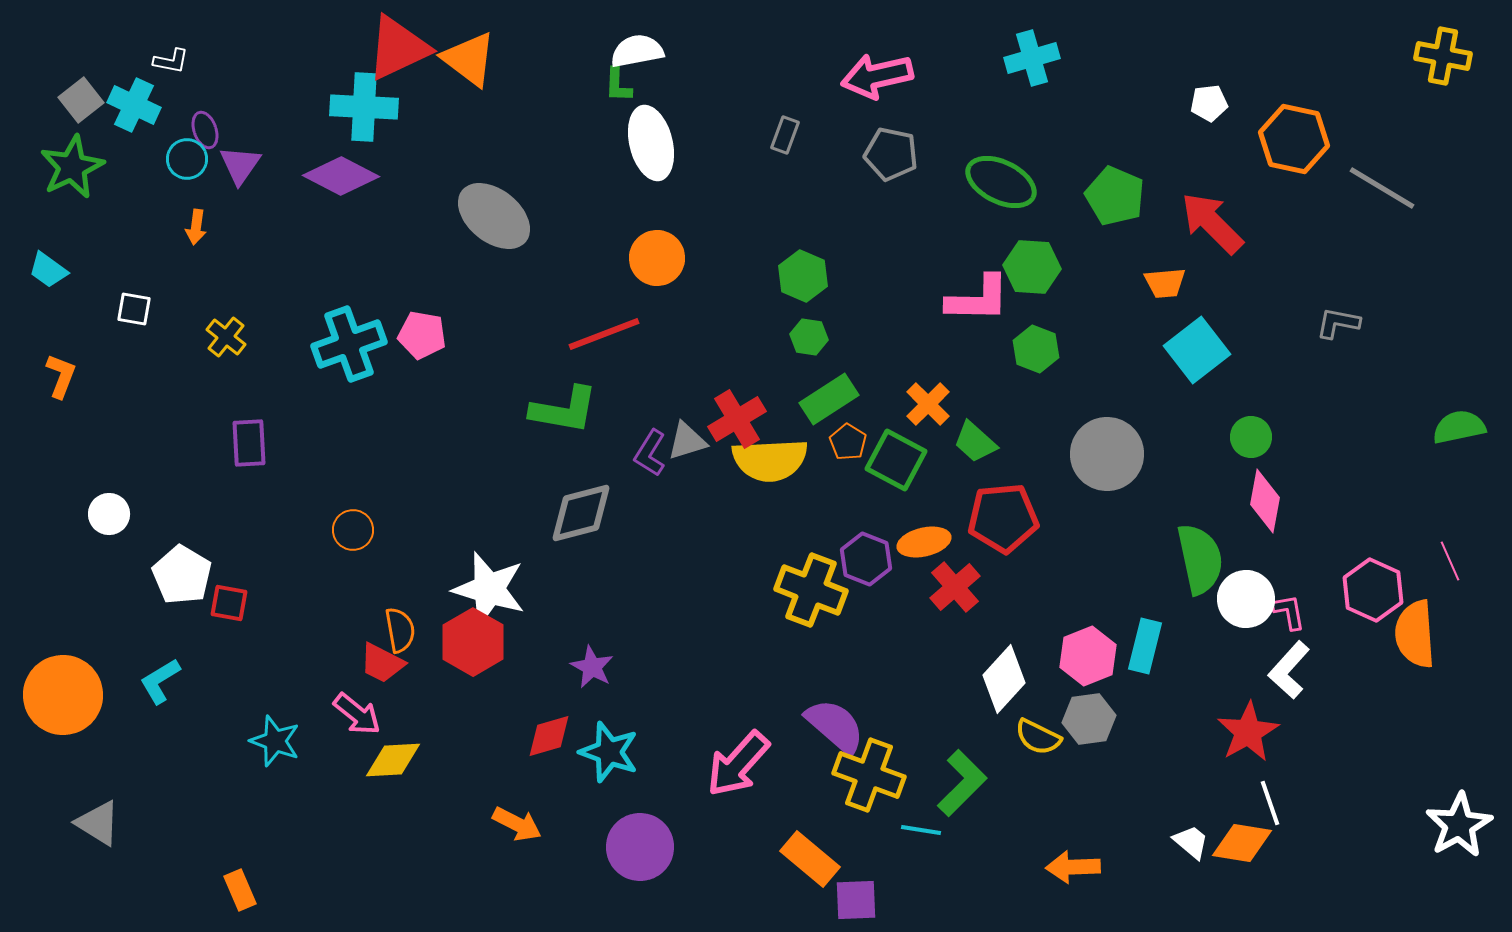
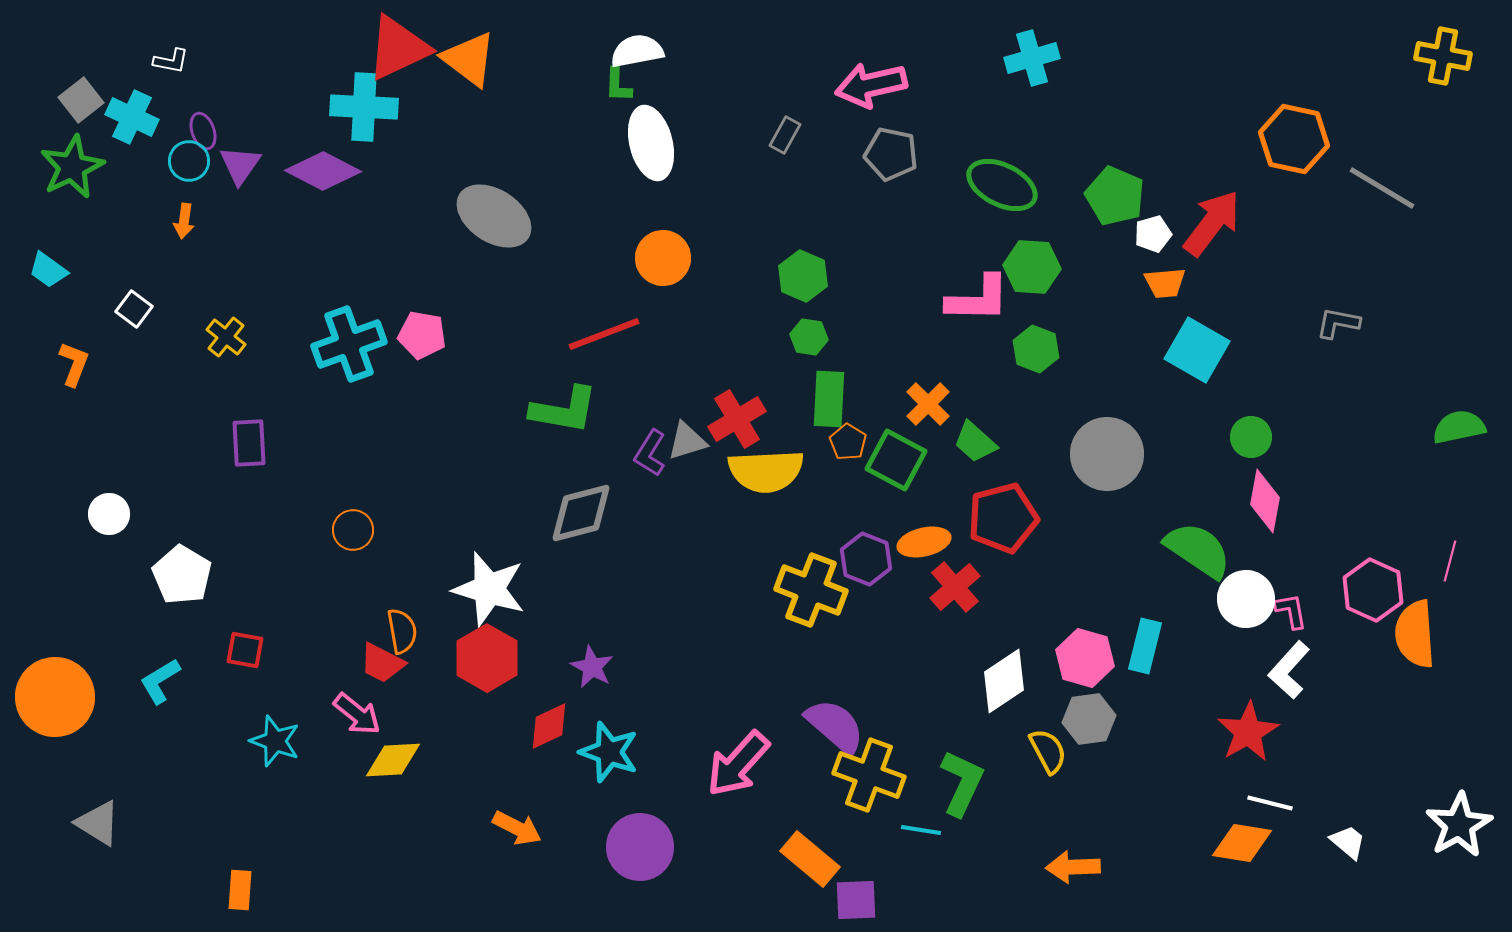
pink arrow at (877, 76): moved 6 px left, 9 px down
white pentagon at (1209, 103): moved 56 px left, 131 px down; rotated 9 degrees counterclockwise
cyan cross at (134, 105): moved 2 px left, 12 px down
purple ellipse at (205, 130): moved 2 px left, 1 px down
gray rectangle at (785, 135): rotated 9 degrees clockwise
cyan circle at (187, 159): moved 2 px right, 2 px down
purple diamond at (341, 176): moved 18 px left, 5 px up
green ellipse at (1001, 182): moved 1 px right, 3 px down
gray ellipse at (494, 216): rotated 6 degrees counterclockwise
red arrow at (1212, 223): rotated 82 degrees clockwise
orange arrow at (196, 227): moved 12 px left, 6 px up
orange circle at (657, 258): moved 6 px right
white square at (134, 309): rotated 27 degrees clockwise
cyan square at (1197, 350): rotated 22 degrees counterclockwise
orange L-shape at (61, 376): moved 13 px right, 12 px up
green rectangle at (829, 399): rotated 54 degrees counterclockwise
yellow semicircle at (770, 460): moved 4 px left, 11 px down
red pentagon at (1003, 518): rotated 10 degrees counterclockwise
green semicircle at (1200, 559): moved 2 px left, 9 px up; rotated 44 degrees counterclockwise
pink line at (1450, 561): rotated 39 degrees clockwise
red square at (229, 603): moved 16 px right, 47 px down
pink L-shape at (1289, 612): moved 2 px right, 1 px up
orange semicircle at (400, 630): moved 2 px right, 1 px down
red hexagon at (473, 642): moved 14 px right, 16 px down
pink hexagon at (1088, 656): moved 3 px left, 2 px down; rotated 22 degrees counterclockwise
white diamond at (1004, 679): moved 2 px down; rotated 14 degrees clockwise
orange circle at (63, 695): moved 8 px left, 2 px down
red diamond at (549, 736): moved 10 px up; rotated 9 degrees counterclockwise
yellow semicircle at (1038, 737): moved 10 px right, 14 px down; rotated 144 degrees counterclockwise
green L-shape at (962, 783): rotated 20 degrees counterclockwise
white line at (1270, 803): rotated 57 degrees counterclockwise
orange arrow at (517, 824): moved 4 px down
white trapezoid at (1191, 842): moved 157 px right
orange rectangle at (240, 890): rotated 27 degrees clockwise
